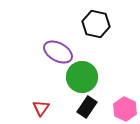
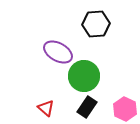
black hexagon: rotated 16 degrees counterclockwise
green circle: moved 2 px right, 1 px up
red triangle: moved 5 px right; rotated 24 degrees counterclockwise
